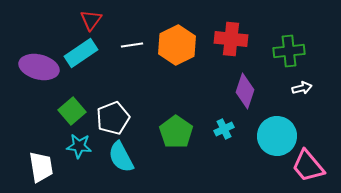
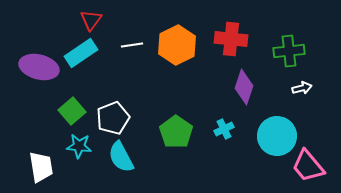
purple diamond: moved 1 px left, 4 px up
